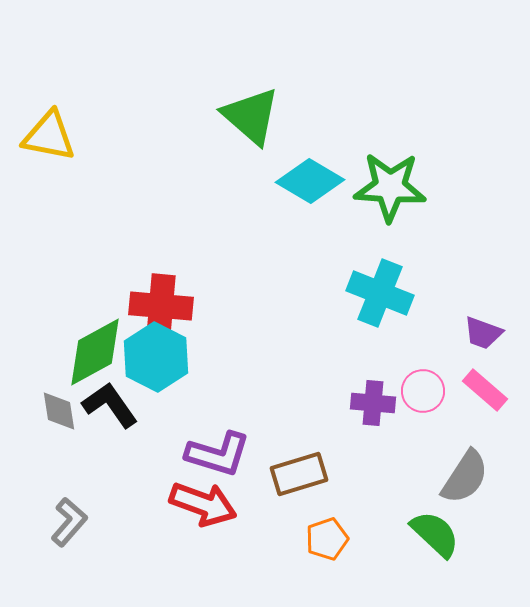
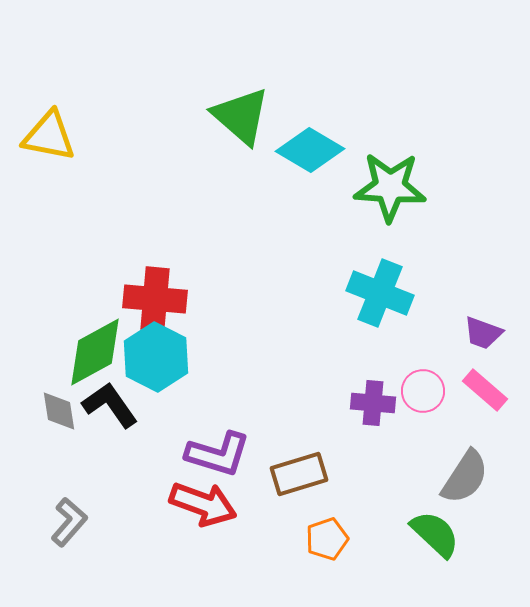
green triangle: moved 10 px left
cyan diamond: moved 31 px up
red cross: moved 6 px left, 7 px up
